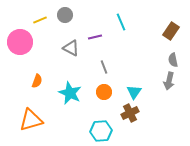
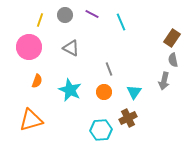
yellow line: rotated 48 degrees counterclockwise
brown rectangle: moved 1 px right, 7 px down
purple line: moved 3 px left, 23 px up; rotated 40 degrees clockwise
pink circle: moved 9 px right, 5 px down
gray line: moved 5 px right, 2 px down
gray arrow: moved 5 px left
cyan star: moved 3 px up
brown cross: moved 2 px left, 5 px down
cyan hexagon: moved 1 px up
